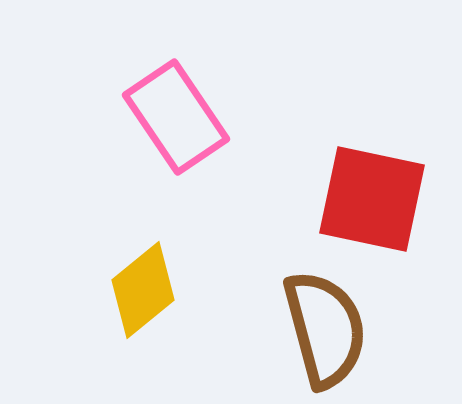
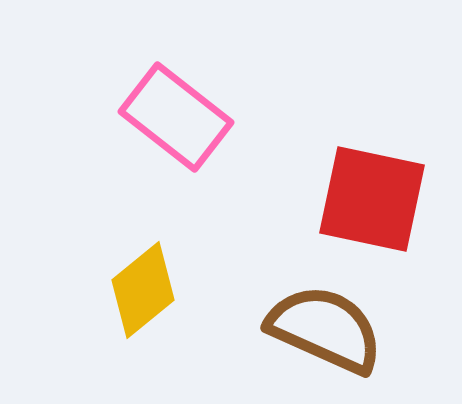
pink rectangle: rotated 18 degrees counterclockwise
brown semicircle: rotated 51 degrees counterclockwise
